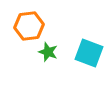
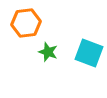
orange hexagon: moved 3 px left, 3 px up
